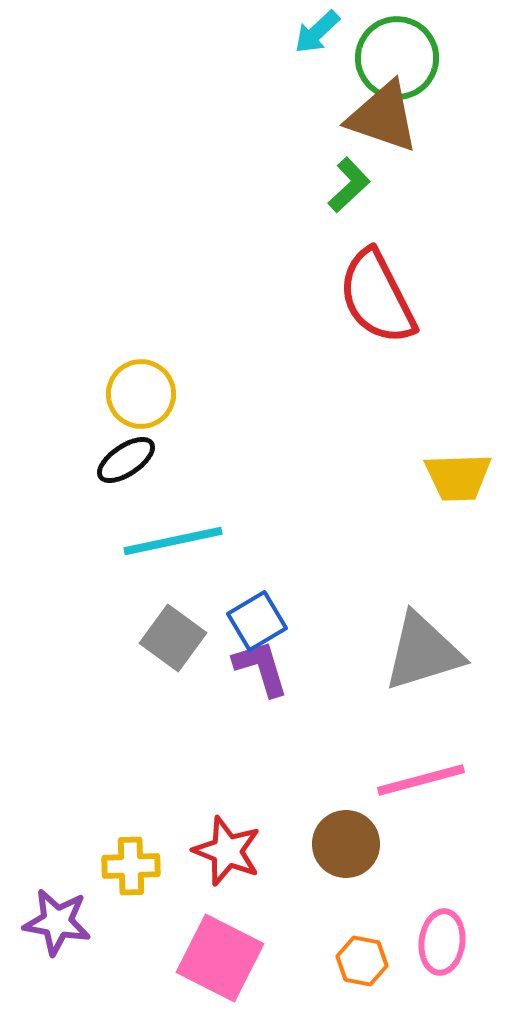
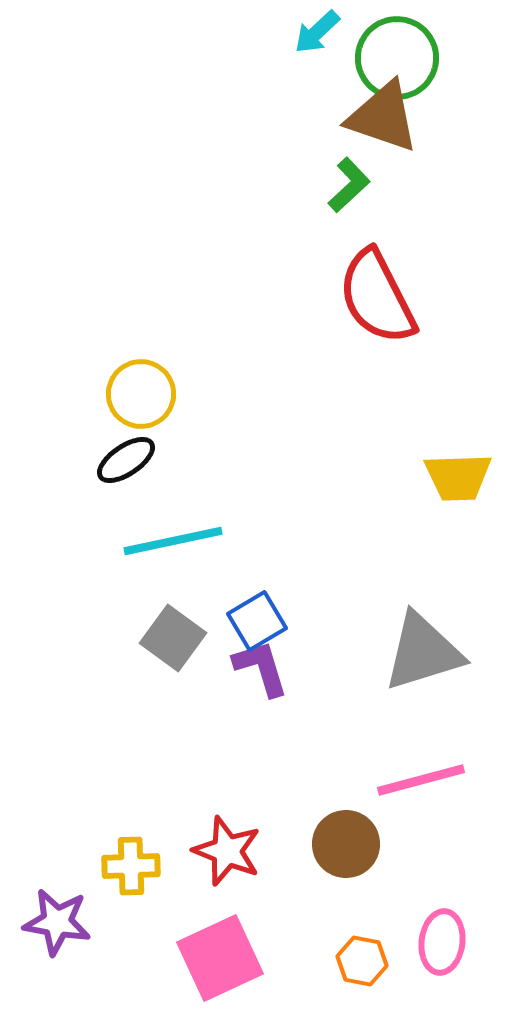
pink square: rotated 38 degrees clockwise
